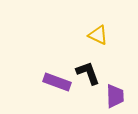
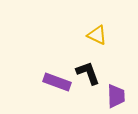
yellow triangle: moved 1 px left
purple trapezoid: moved 1 px right
